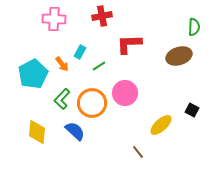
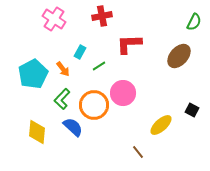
pink cross: rotated 30 degrees clockwise
green semicircle: moved 5 px up; rotated 24 degrees clockwise
brown ellipse: rotated 30 degrees counterclockwise
orange arrow: moved 1 px right, 5 px down
pink circle: moved 2 px left
orange circle: moved 2 px right, 2 px down
blue semicircle: moved 2 px left, 4 px up
